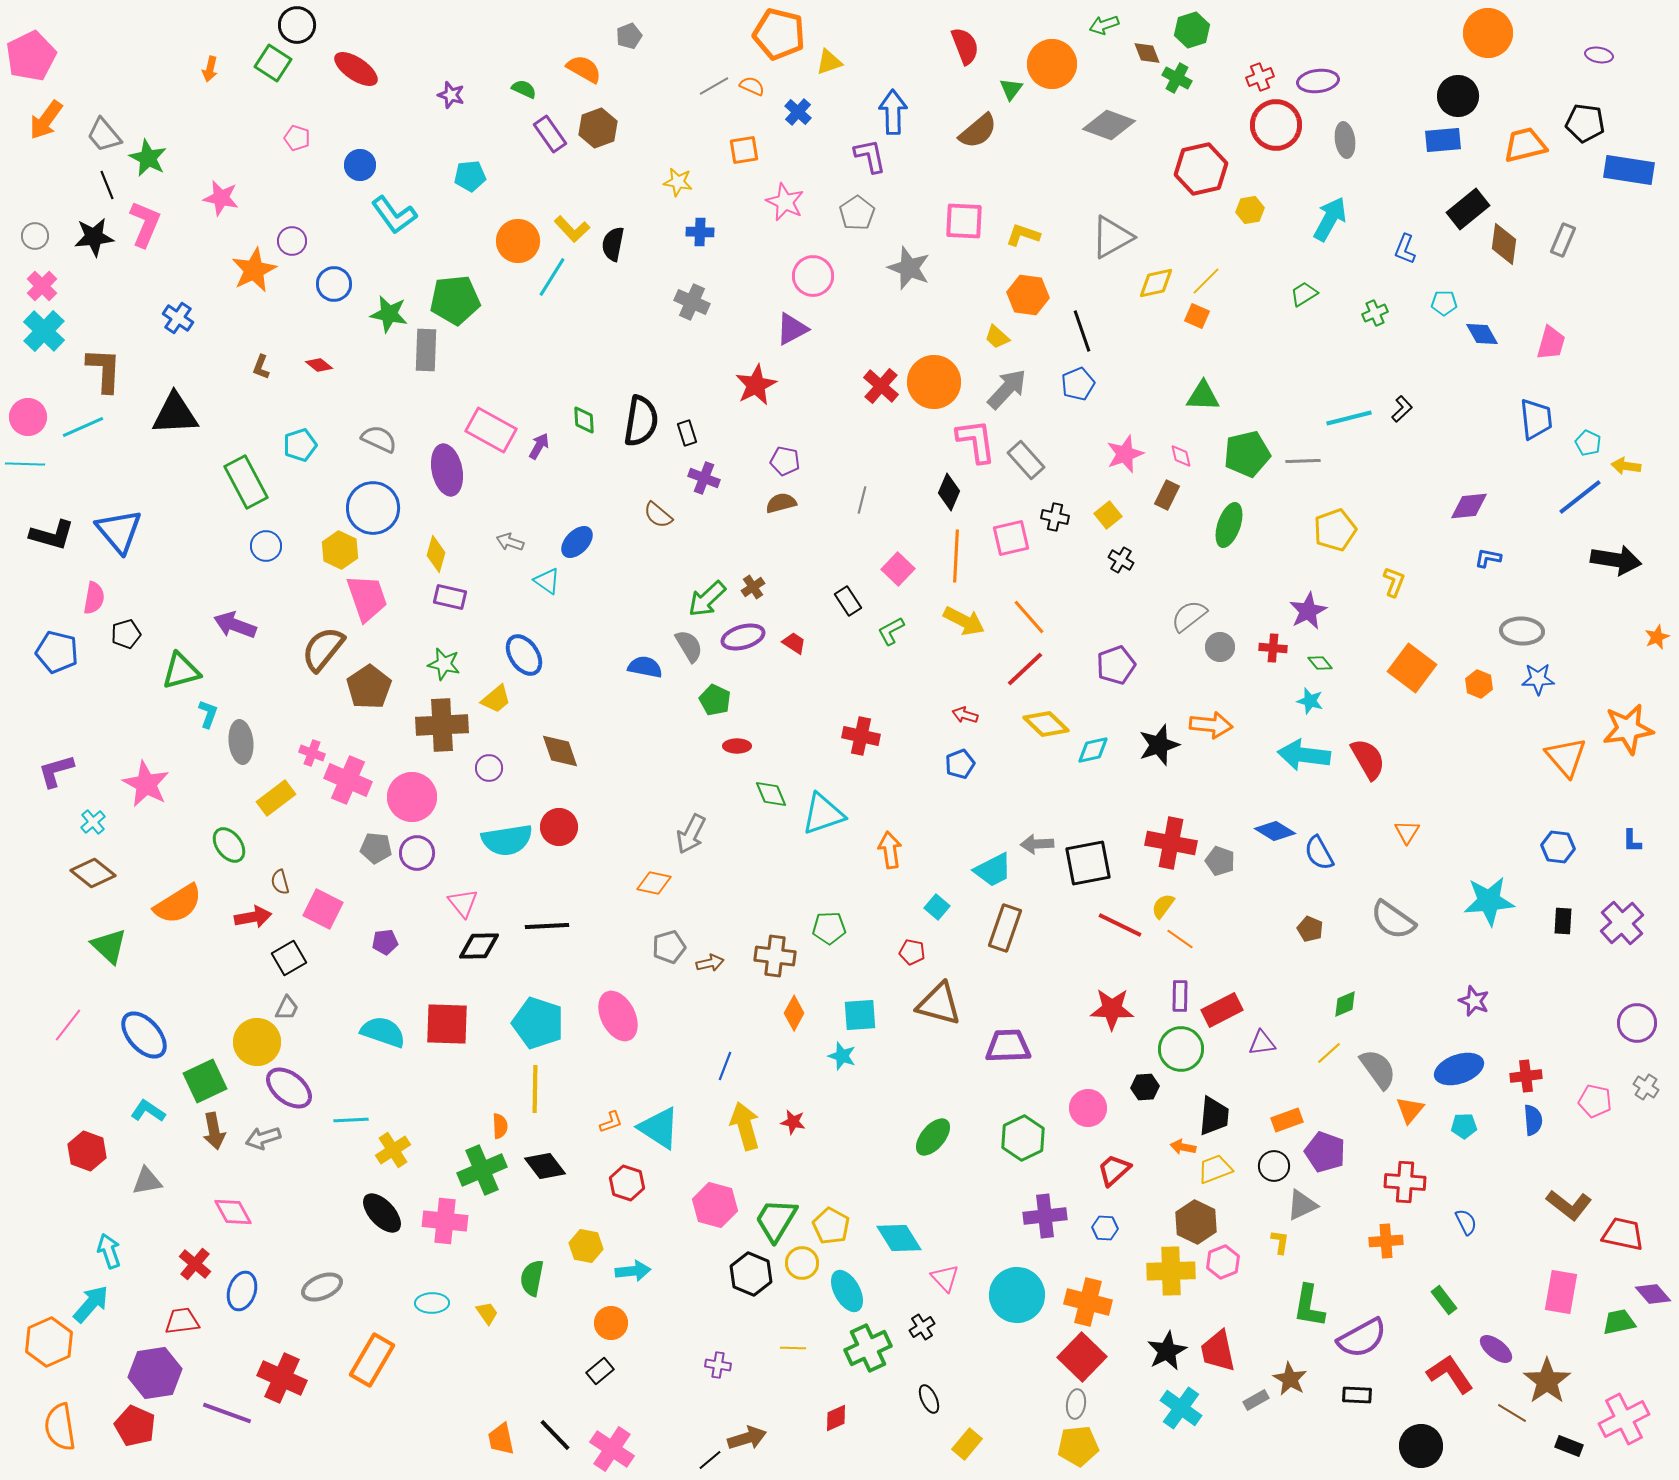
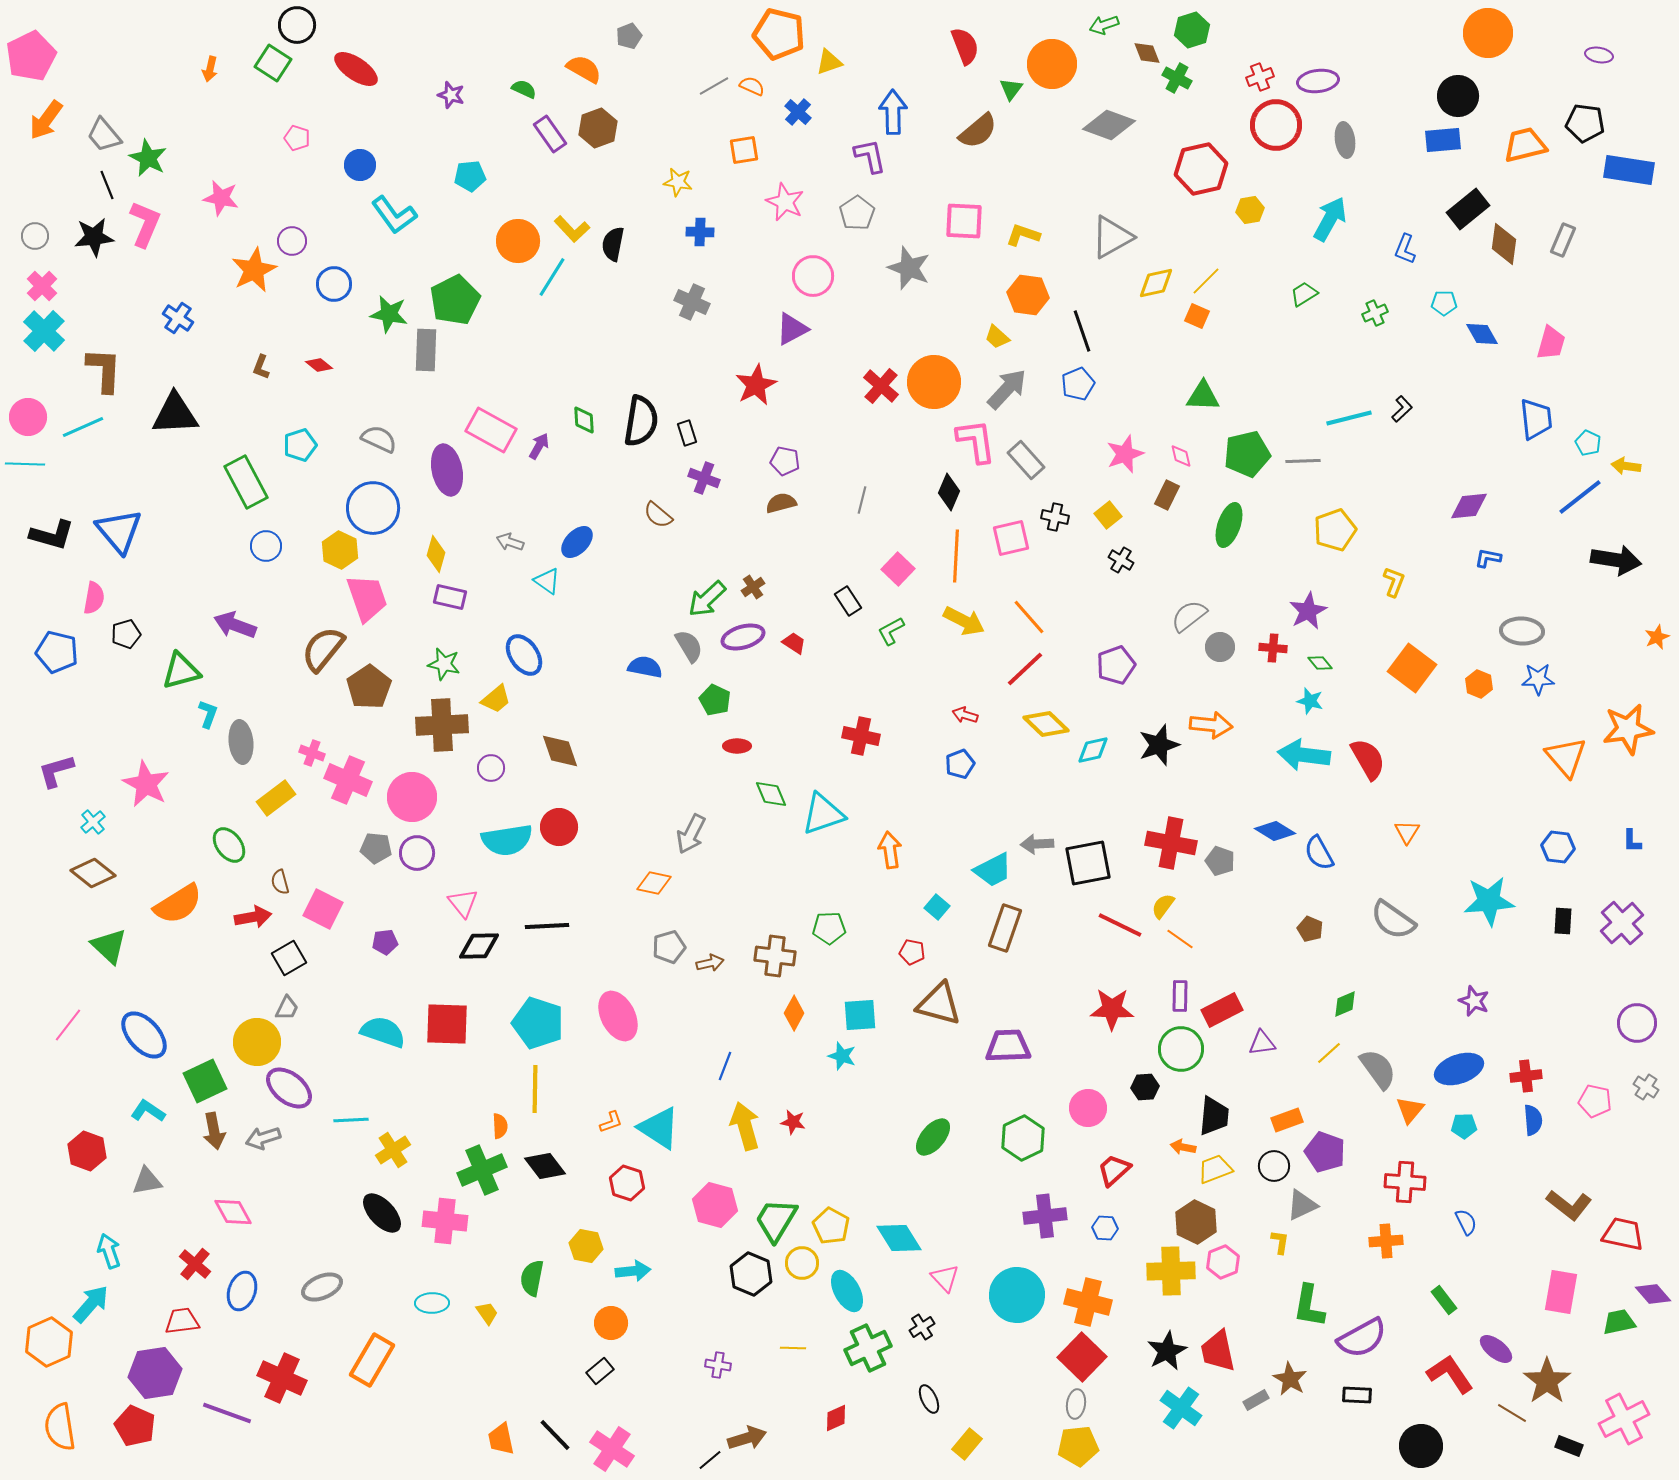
green pentagon at (455, 300): rotated 21 degrees counterclockwise
purple circle at (489, 768): moved 2 px right
